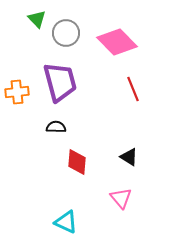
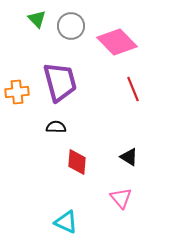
gray circle: moved 5 px right, 7 px up
